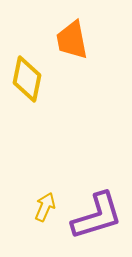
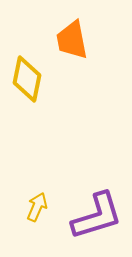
yellow arrow: moved 8 px left
